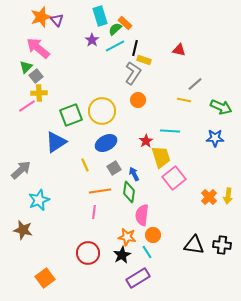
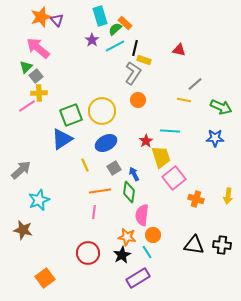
blue triangle at (56, 142): moved 6 px right, 3 px up
orange cross at (209, 197): moved 13 px left, 2 px down; rotated 28 degrees counterclockwise
